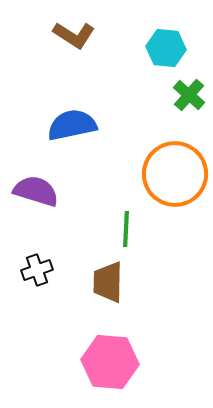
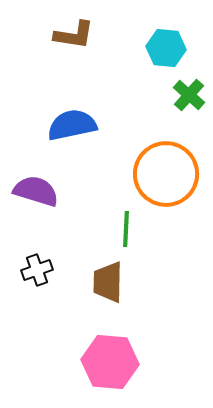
brown L-shape: rotated 24 degrees counterclockwise
orange circle: moved 9 px left
